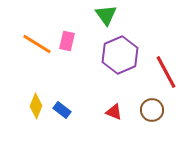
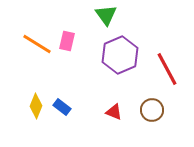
red line: moved 1 px right, 3 px up
blue rectangle: moved 3 px up
